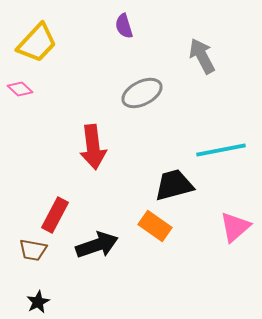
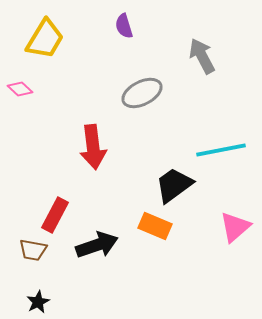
yellow trapezoid: moved 8 px right, 4 px up; rotated 12 degrees counterclockwise
black trapezoid: rotated 21 degrees counterclockwise
orange rectangle: rotated 12 degrees counterclockwise
